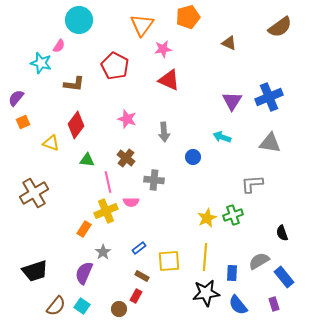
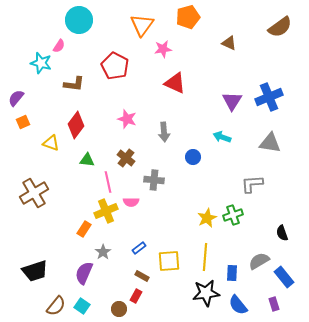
red triangle at (169, 80): moved 6 px right, 3 px down
